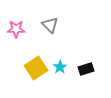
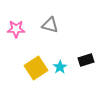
gray triangle: rotated 30 degrees counterclockwise
black rectangle: moved 9 px up
